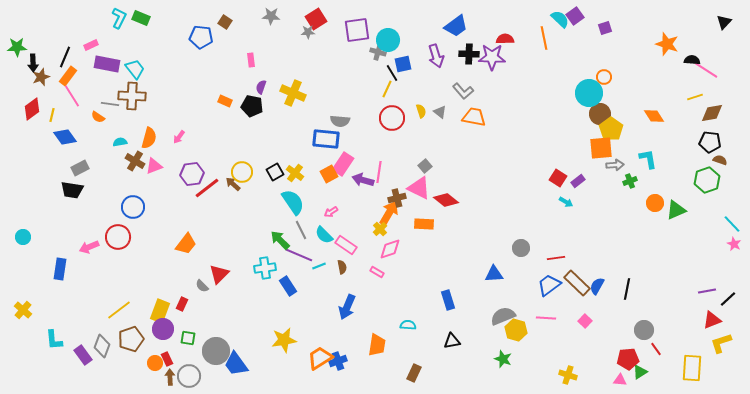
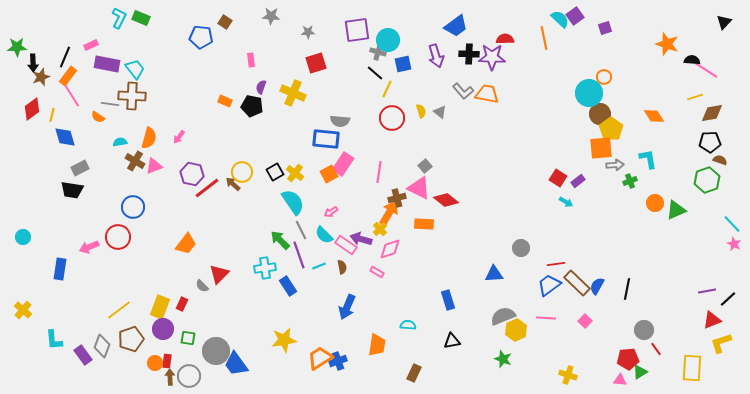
red square at (316, 19): moved 44 px down; rotated 15 degrees clockwise
black line at (392, 73): moved 17 px left; rotated 18 degrees counterclockwise
orange trapezoid at (474, 117): moved 13 px right, 23 px up
blue diamond at (65, 137): rotated 20 degrees clockwise
black pentagon at (710, 142): rotated 10 degrees counterclockwise
purple hexagon at (192, 174): rotated 20 degrees clockwise
purple arrow at (363, 180): moved 2 px left, 59 px down
purple line at (299, 255): rotated 48 degrees clockwise
red line at (556, 258): moved 6 px down
yellow rectangle at (160, 311): moved 4 px up
yellow hexagon at (516, 330): rotated 20 degrees clockwise
red rectangle at (167, 359): moved 2 px down; rotated 32 degrees clockwise
